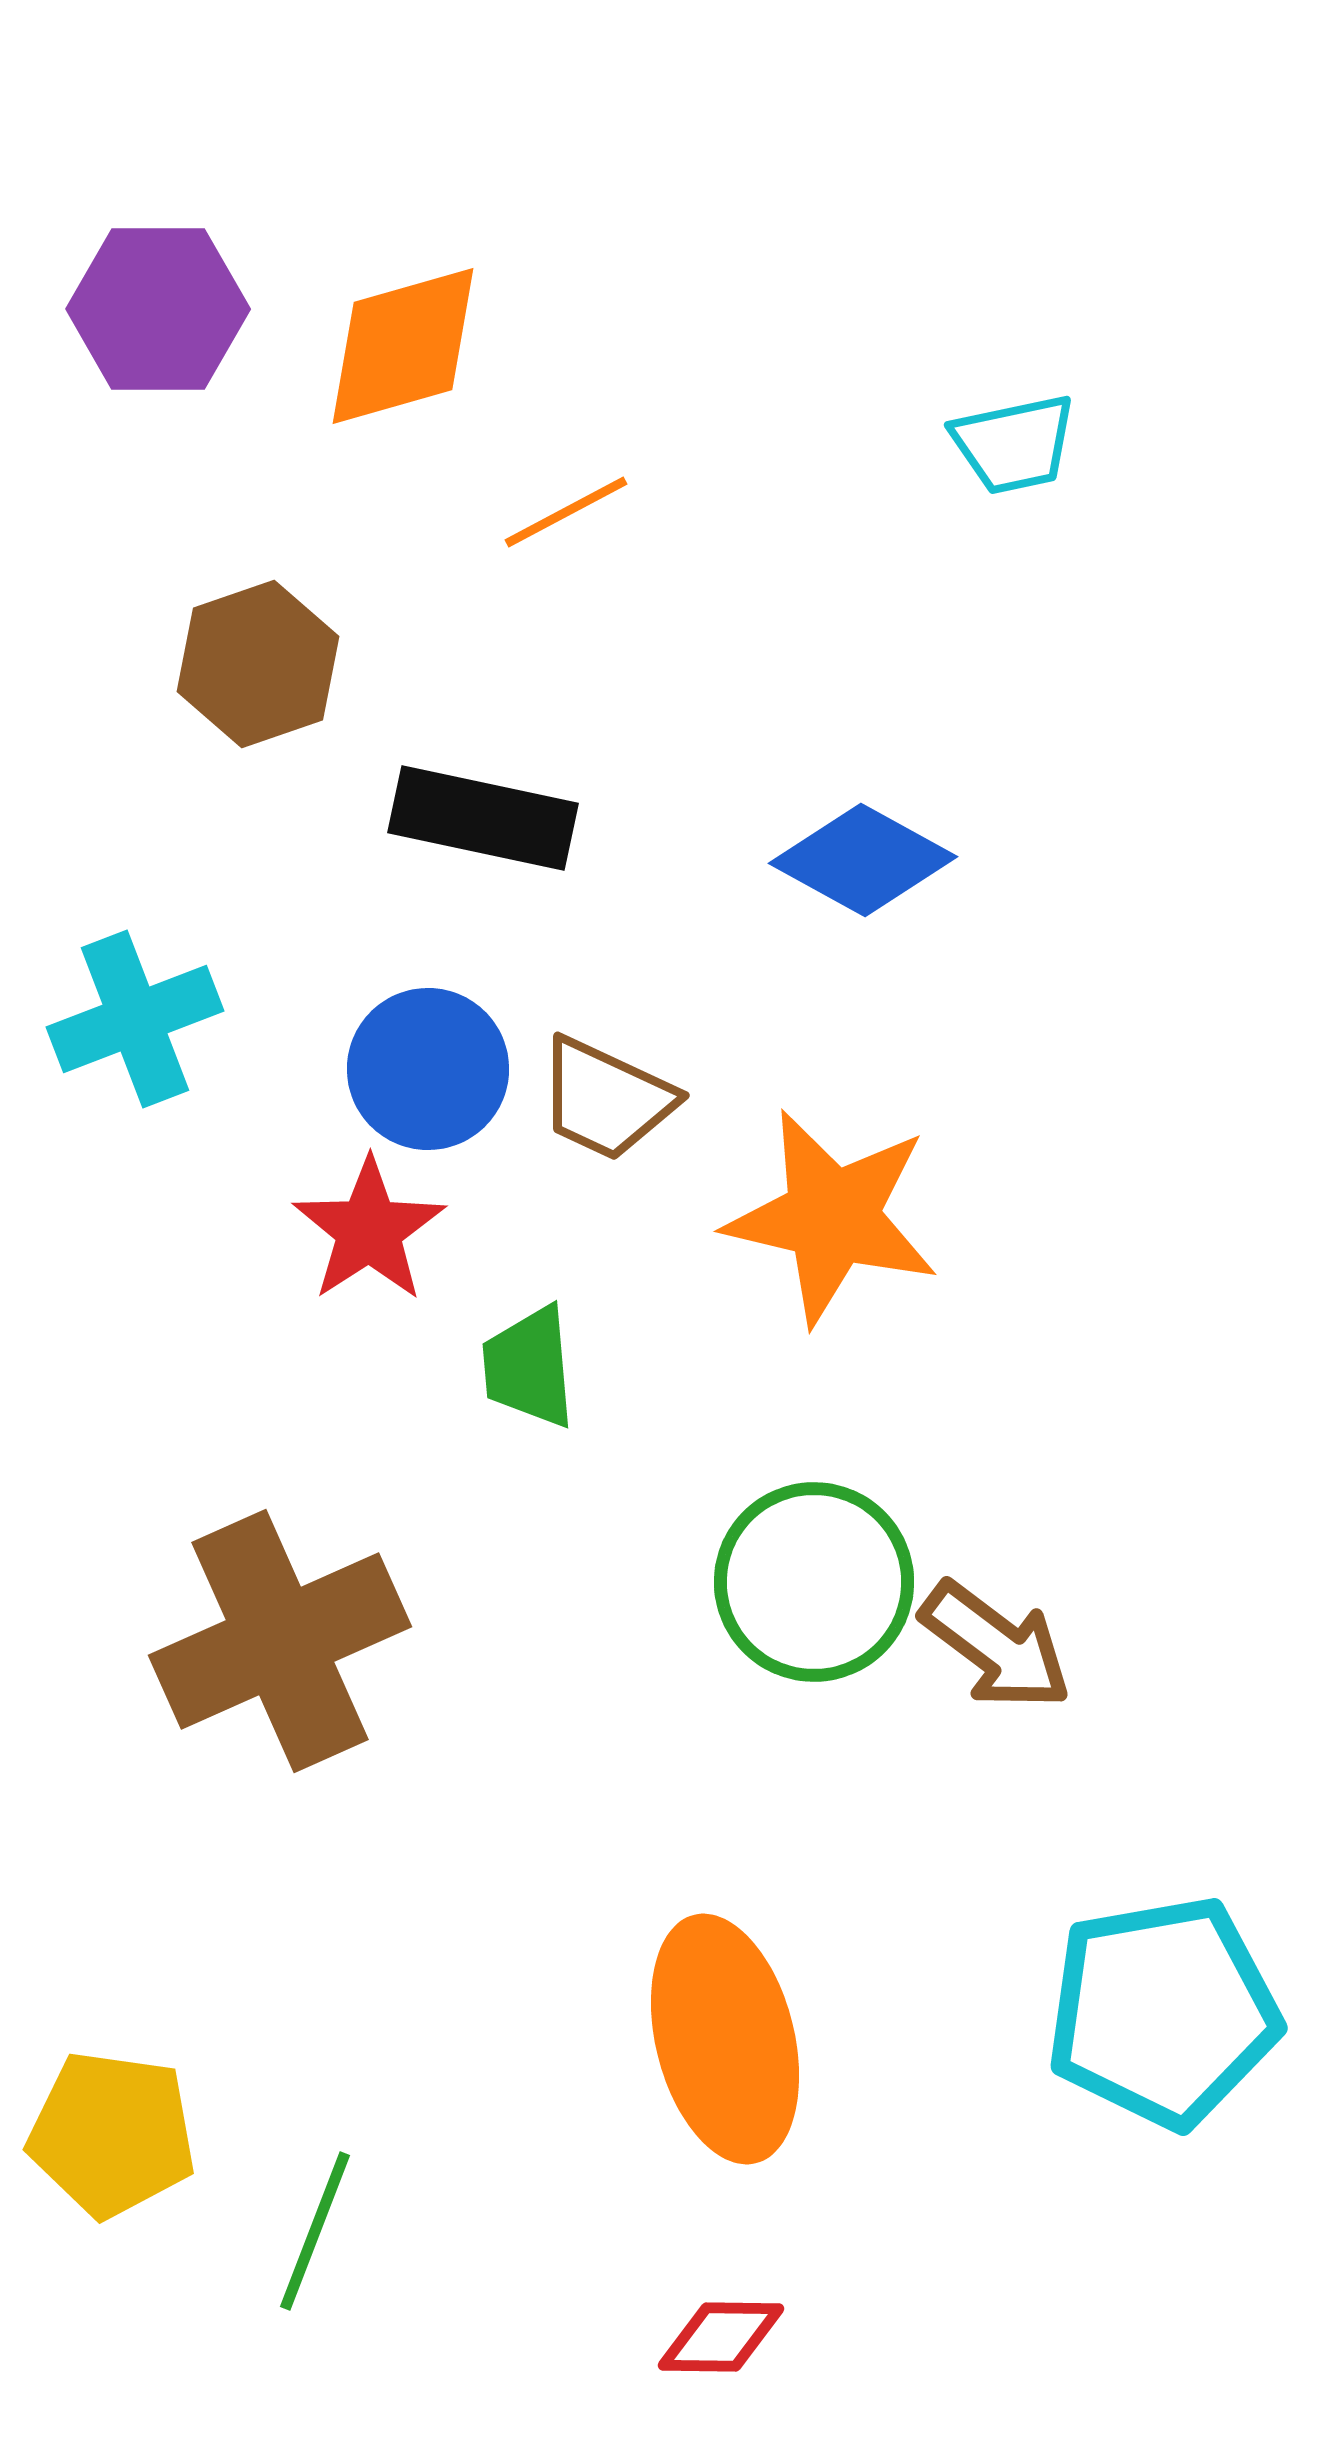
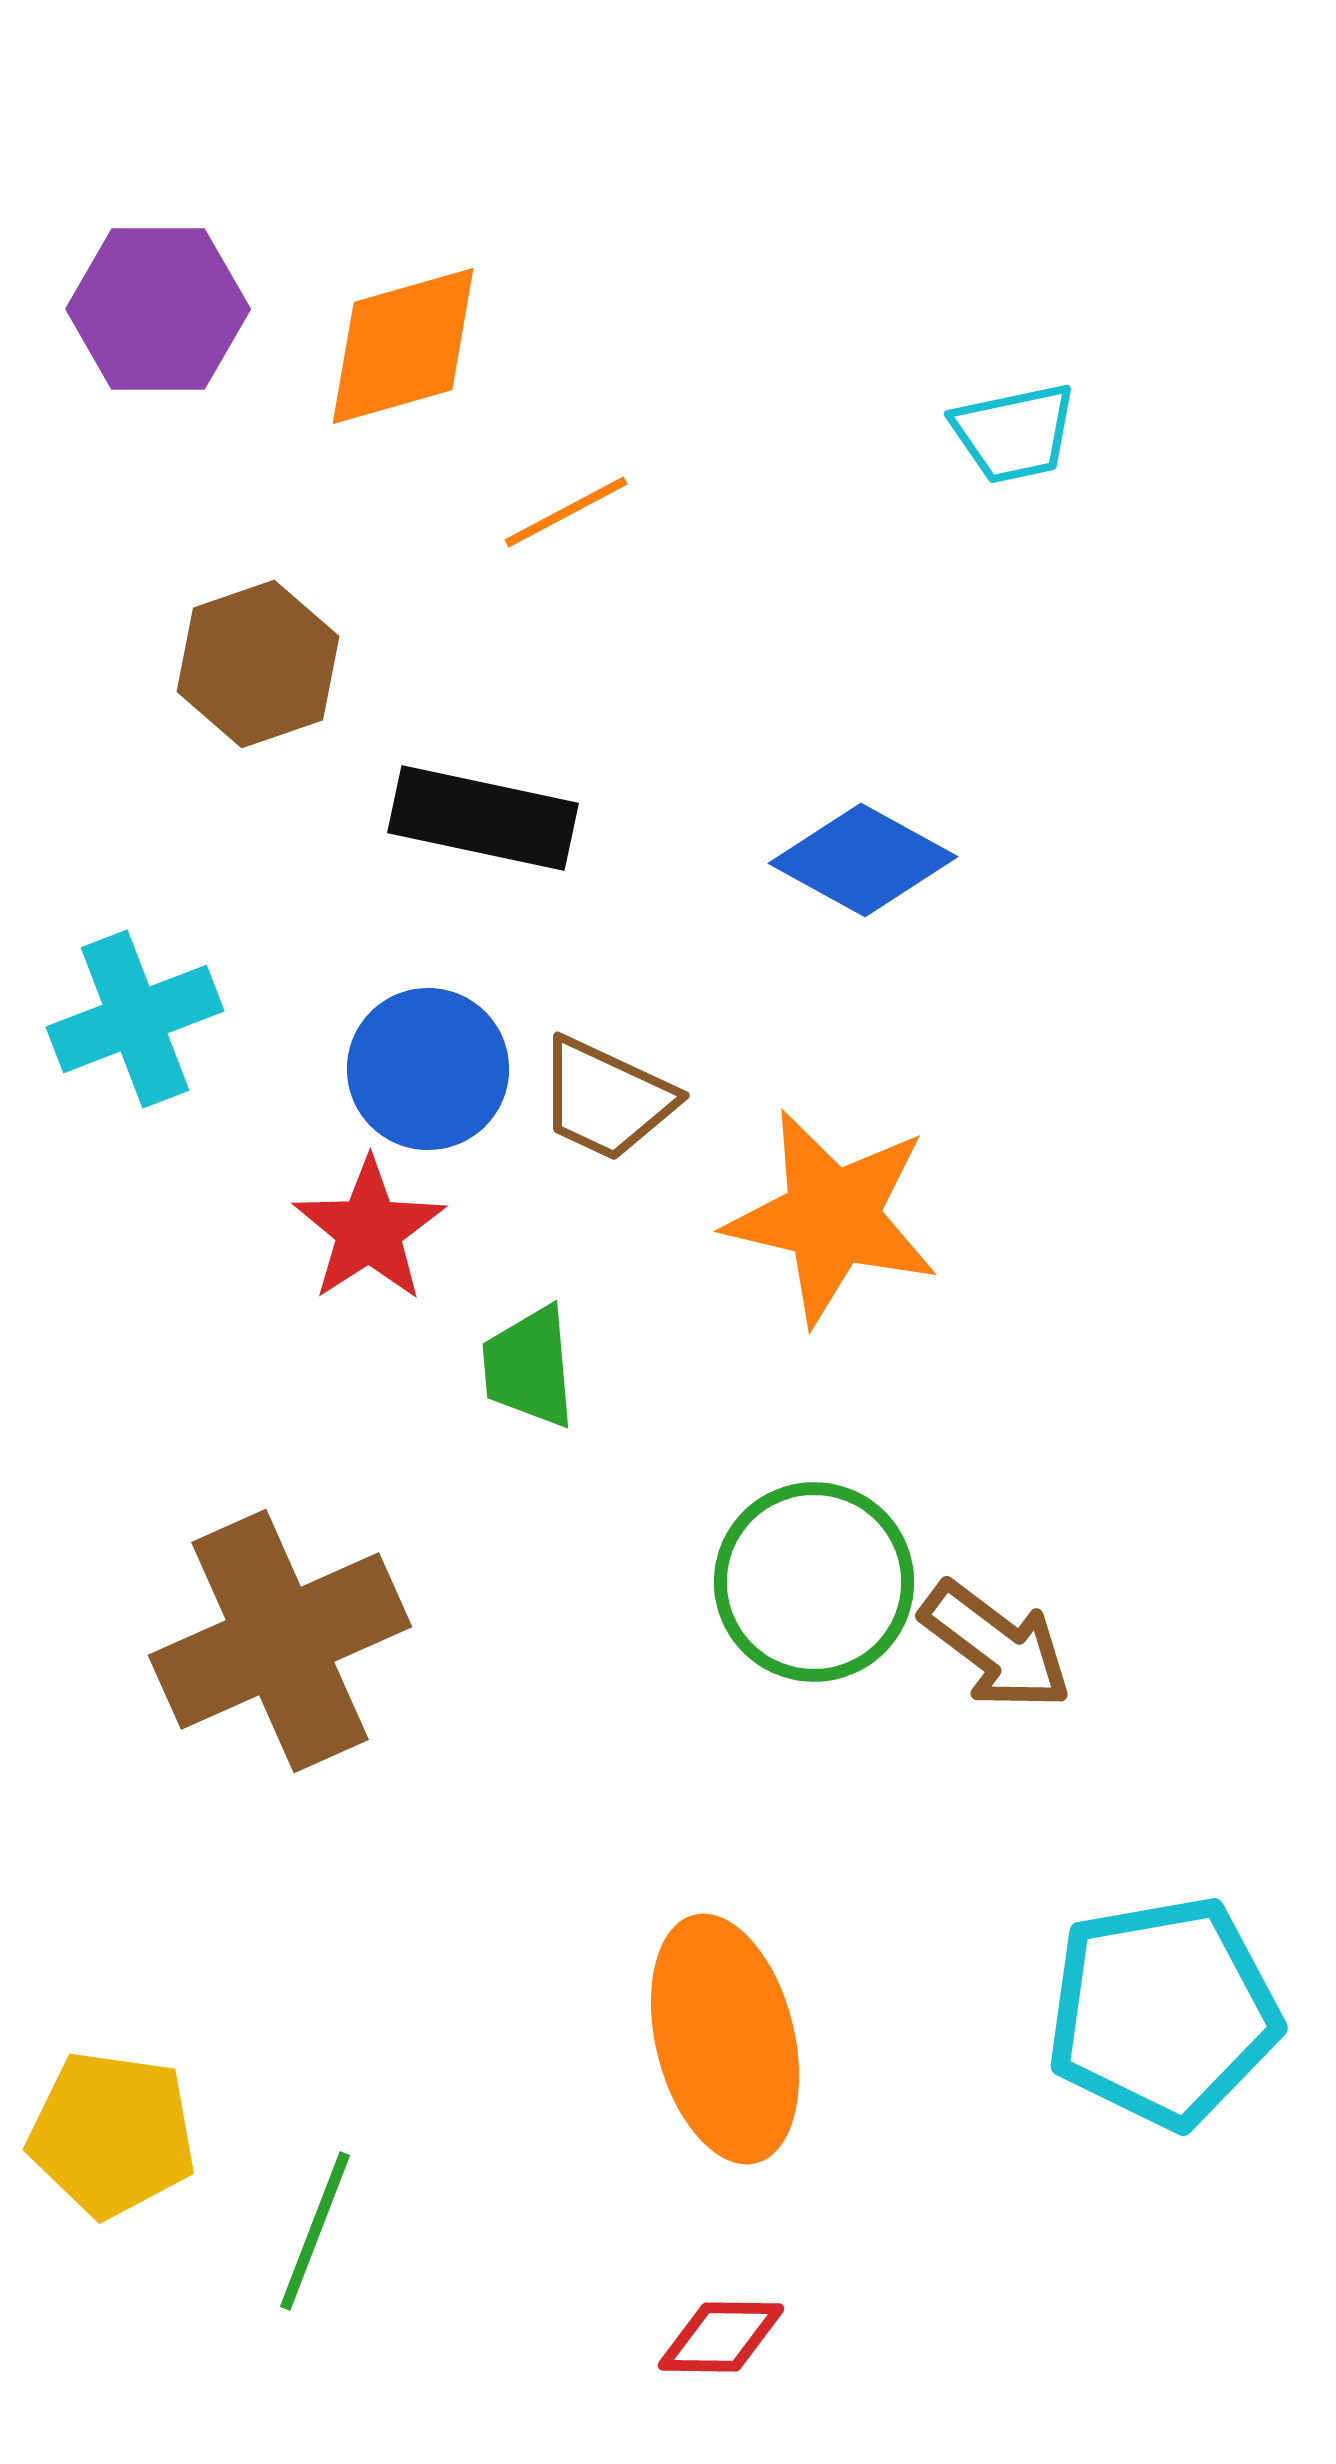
cyan trapezoid: moved 11 px up
